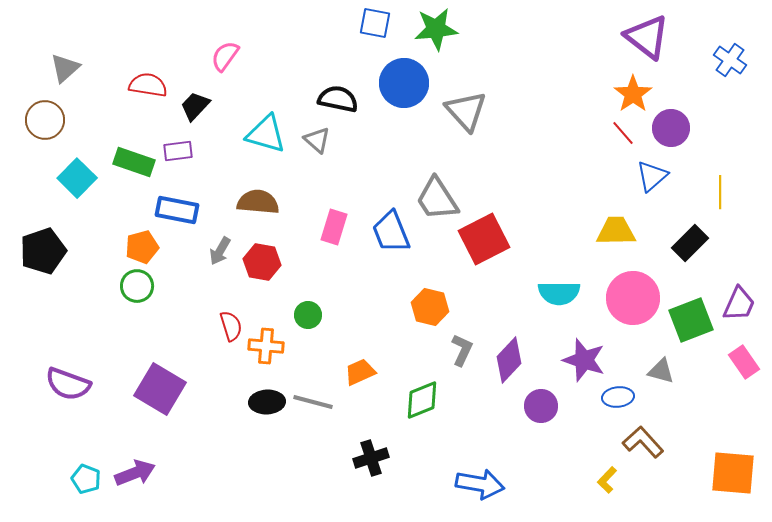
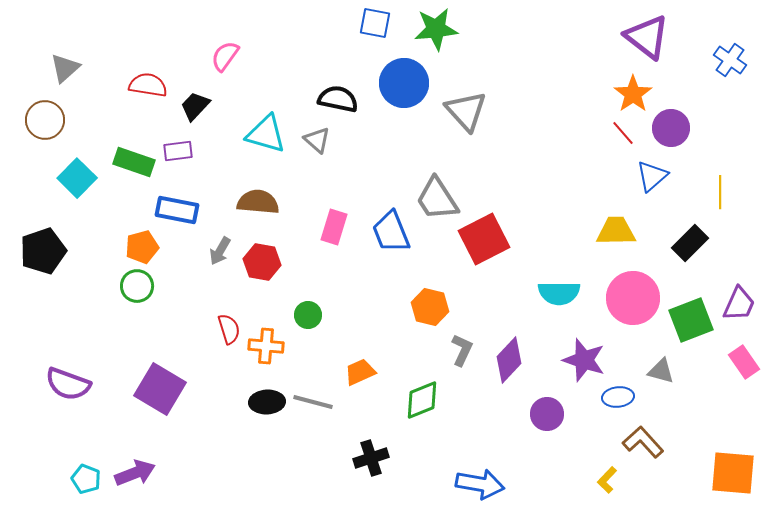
red semicircle at (231, 326): moved 2 px left, 3 px down
purple circle at (541, 406): moved 6 px right, 8 px down
